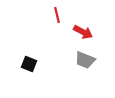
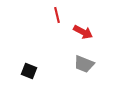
gray trapezoid: moved 1 px left, 4 px down
black square: moved 7 px down
